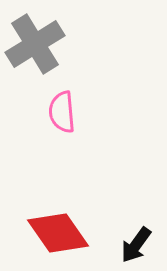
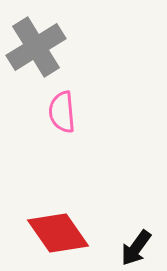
gray cross: moved 1 px right, 3 px down
black arrow: moved 3 px down
